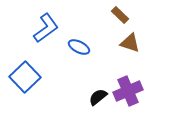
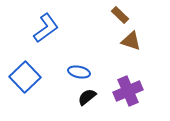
brown triangle: moved 1 px right, 2 px up
blue ellipse: moved 25 px down; rotated 15 degrees counterclockwise
black semicircle: moved 11 px left
